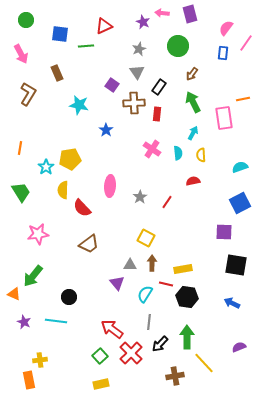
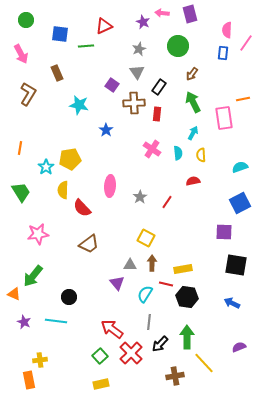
pink semicircle at (226, 28): moved 1 px right, 2 px down; rotated 35 degrees counterclockwise
